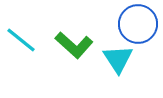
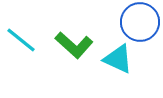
blue circle: moved 2 px right, 2 px up
cyan triangle: rotated 32 degrees counterclockwise
